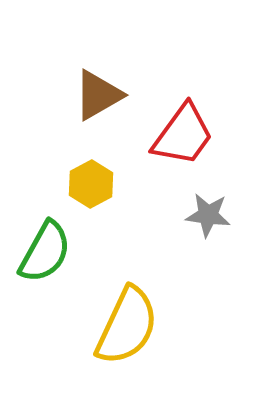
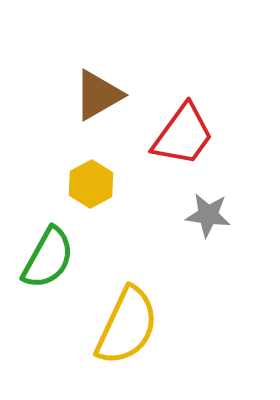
green semicircle: moved 3 px right, 6 px down
